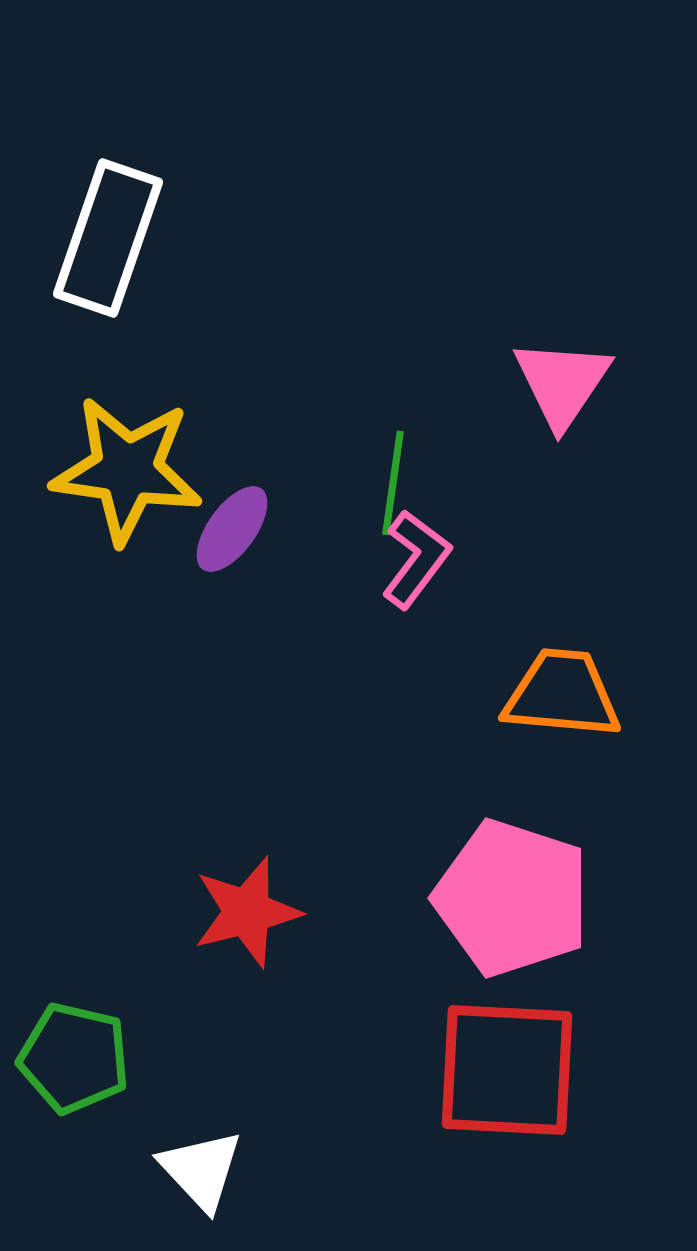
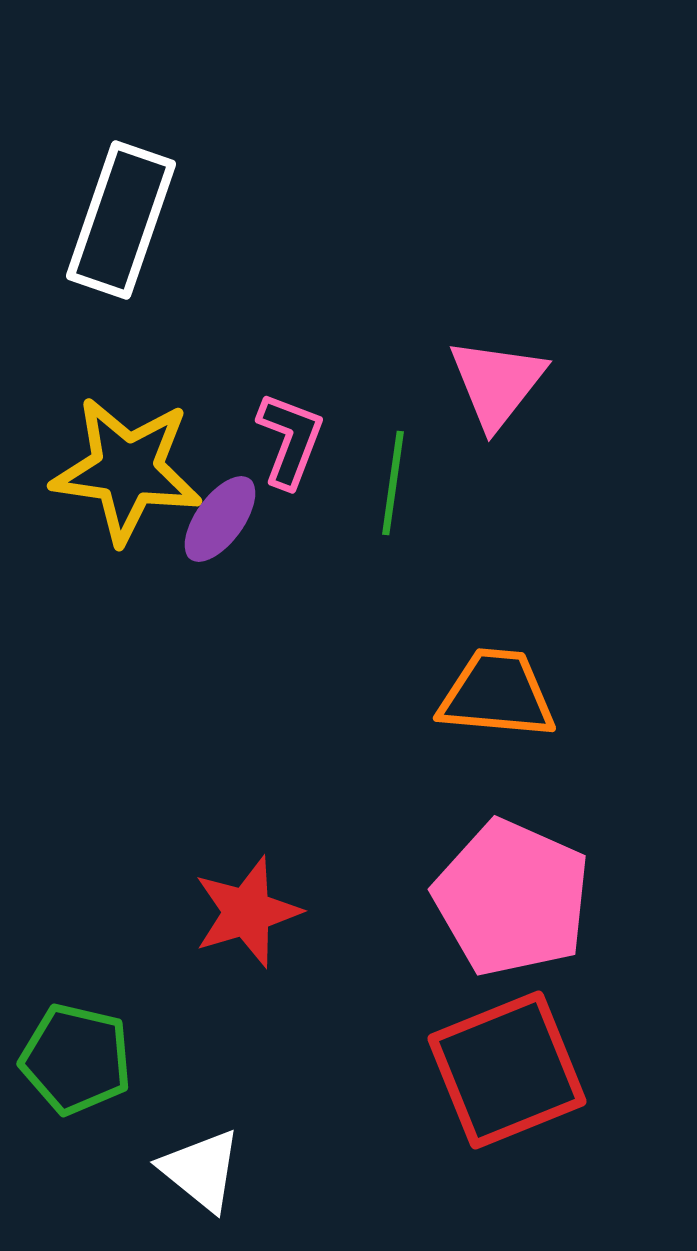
white rectangle: moved 13 px right, 18 px up
pink triangle: moved 65 px left; rotated 4 degrees clockwise
purple ellipse: moved 12 px left, 10 px up
pink L-shape: moved 126 px left, 119 px up; rotated 16 degrees counterclockwise
orange trapezoid: moved 65 px left
pink pentagon: rotated 6 degrees clockwise
red star: rotated 3 degrees counterclockwise
green pentagon: moved 2 px right, 1 px down
red square: rotated 25 degrees counterclockwise
white triangle: rotated 8 degrees counterclockwise
